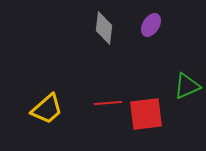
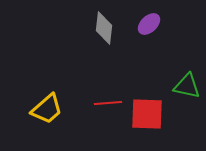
purple ellipse: moved 2 px left, 1 px up; rotated 15 degrees clockwise
green triangle: rotated 36 degrees clockwise
red square: moved 1 px right; rotated 9 degrees clockwise
